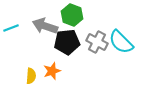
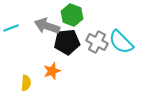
gray arrow: moved 2 px right
yellow semicircle: moved 5 px left, 7 px down
